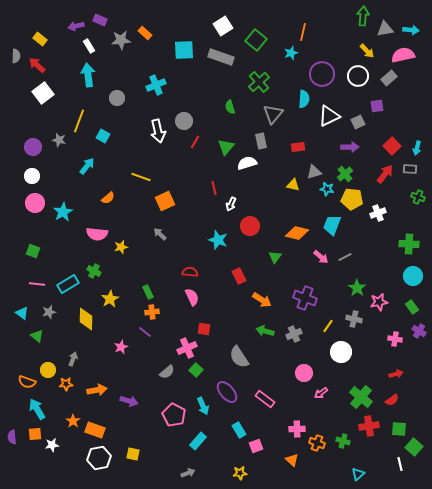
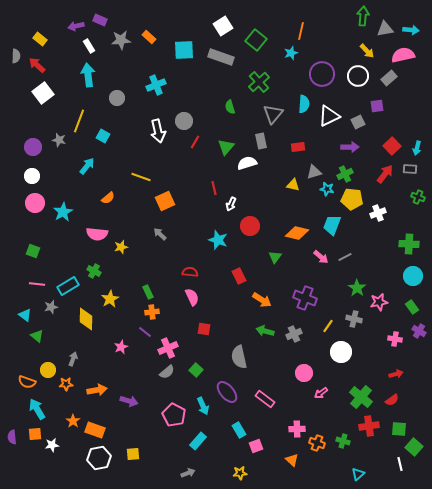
orange line at (303, 32): moved 2 px left, 1 px up
orange rectangle at (145, 33): moved 4 px right, 4 px down
cyan semicircle at (304, 99): moved 5 px down
green cross at (345, 174): rotated 14 degrees clockwise
cyan rectangle at (68, 284): moved 2 px down
gray star at (49, 312): moved 2 px right, 5 px up
cyan triangle at (22, 313): moved 3 px right, 2 px down
pink cross at (187, 348): moved 19 px left
gray semicircle at (239, 357): rotated 20 degrees clockwise
yellow square at (133, 454): rotated 16 degrees counterclockwise
